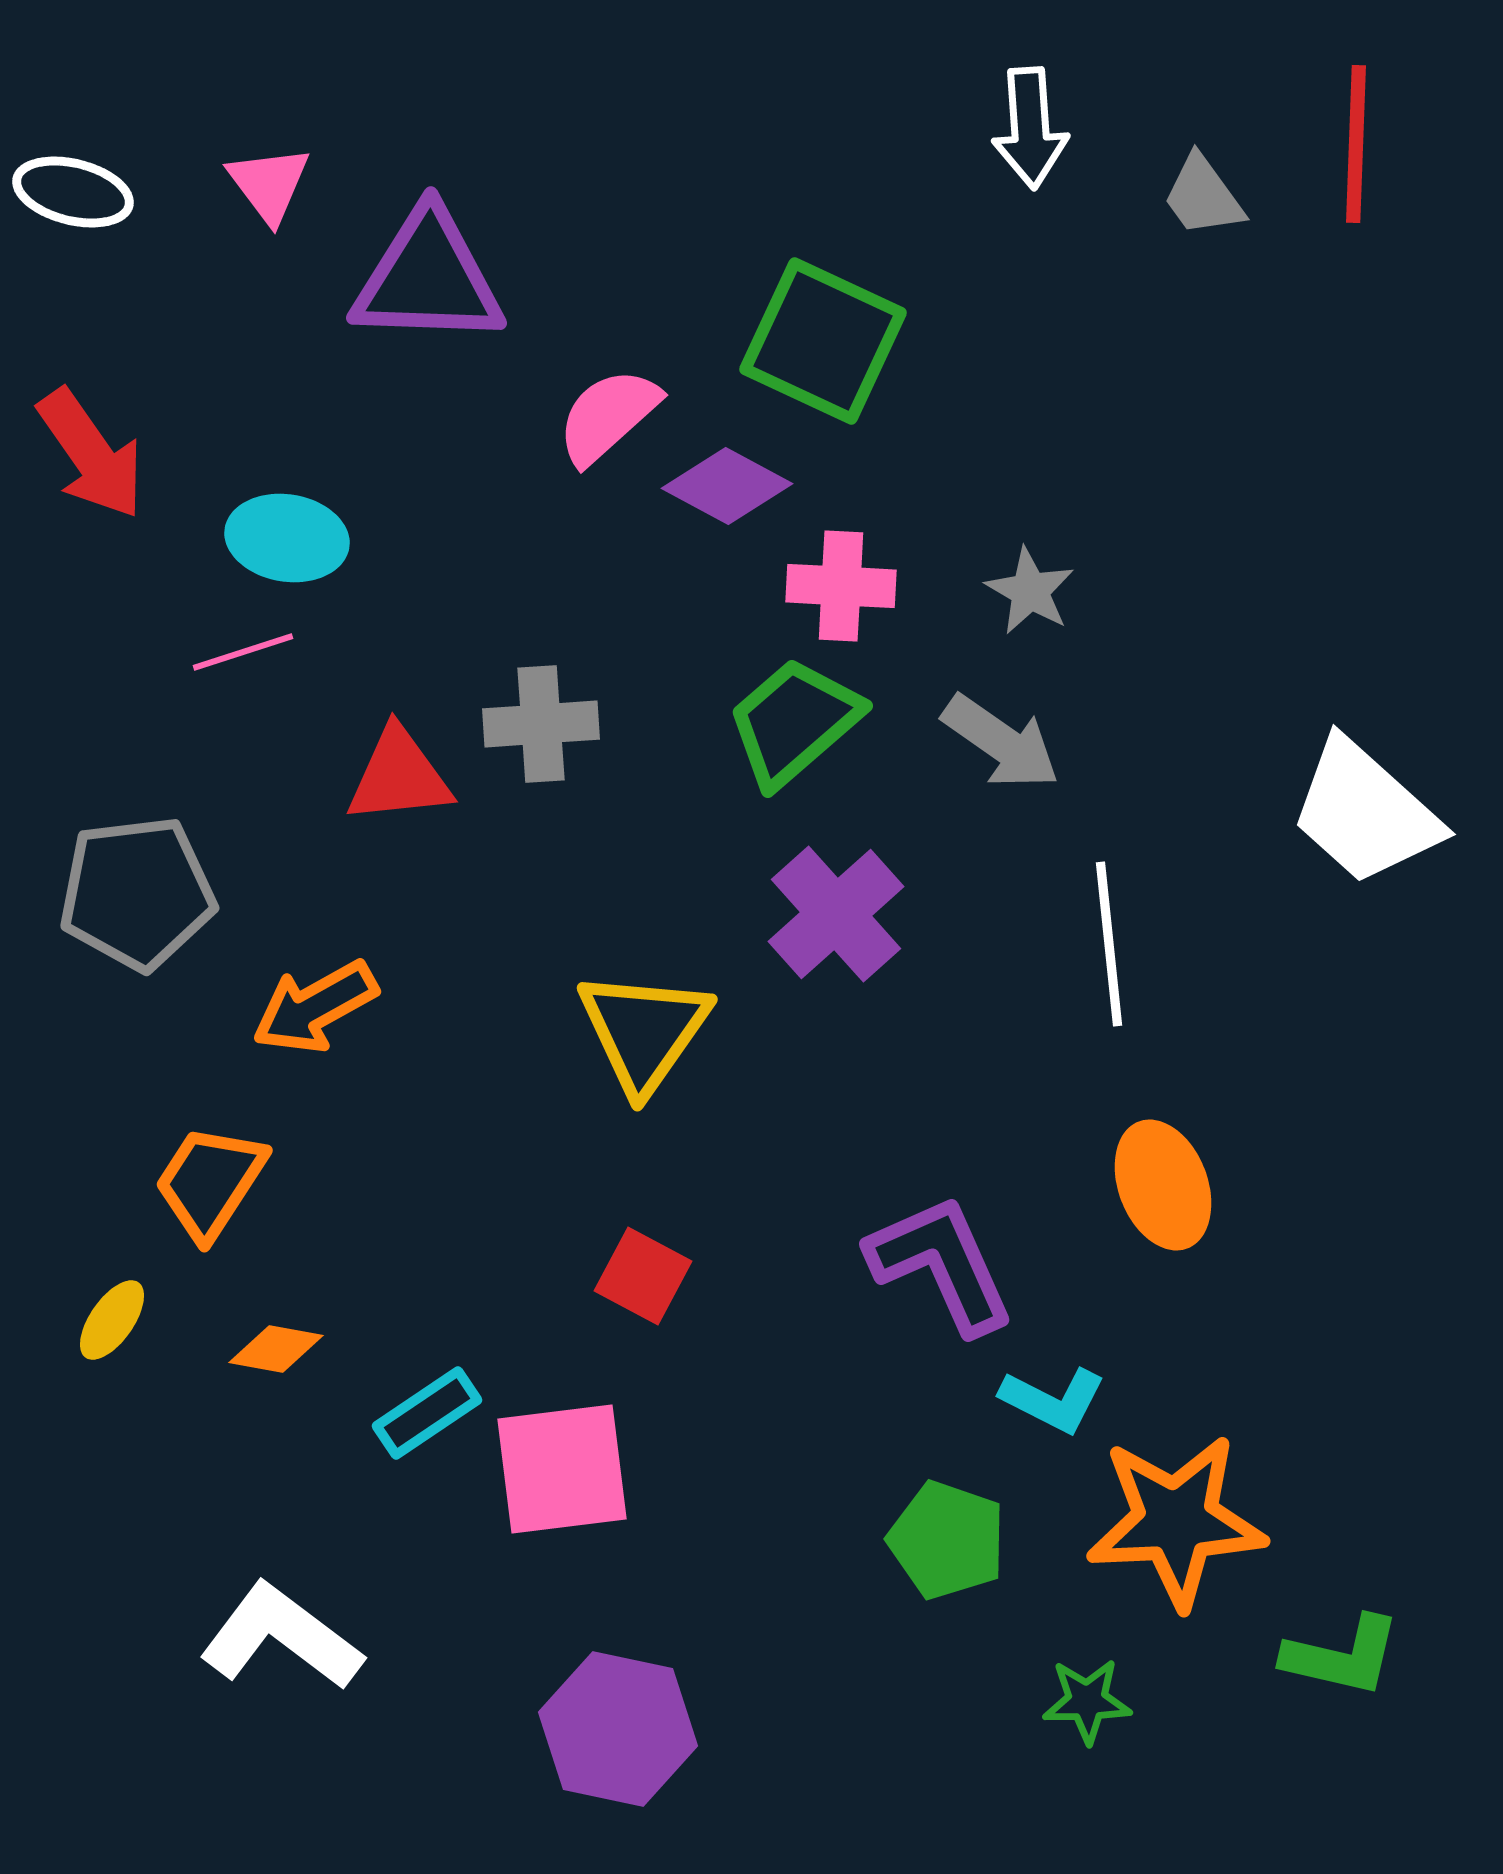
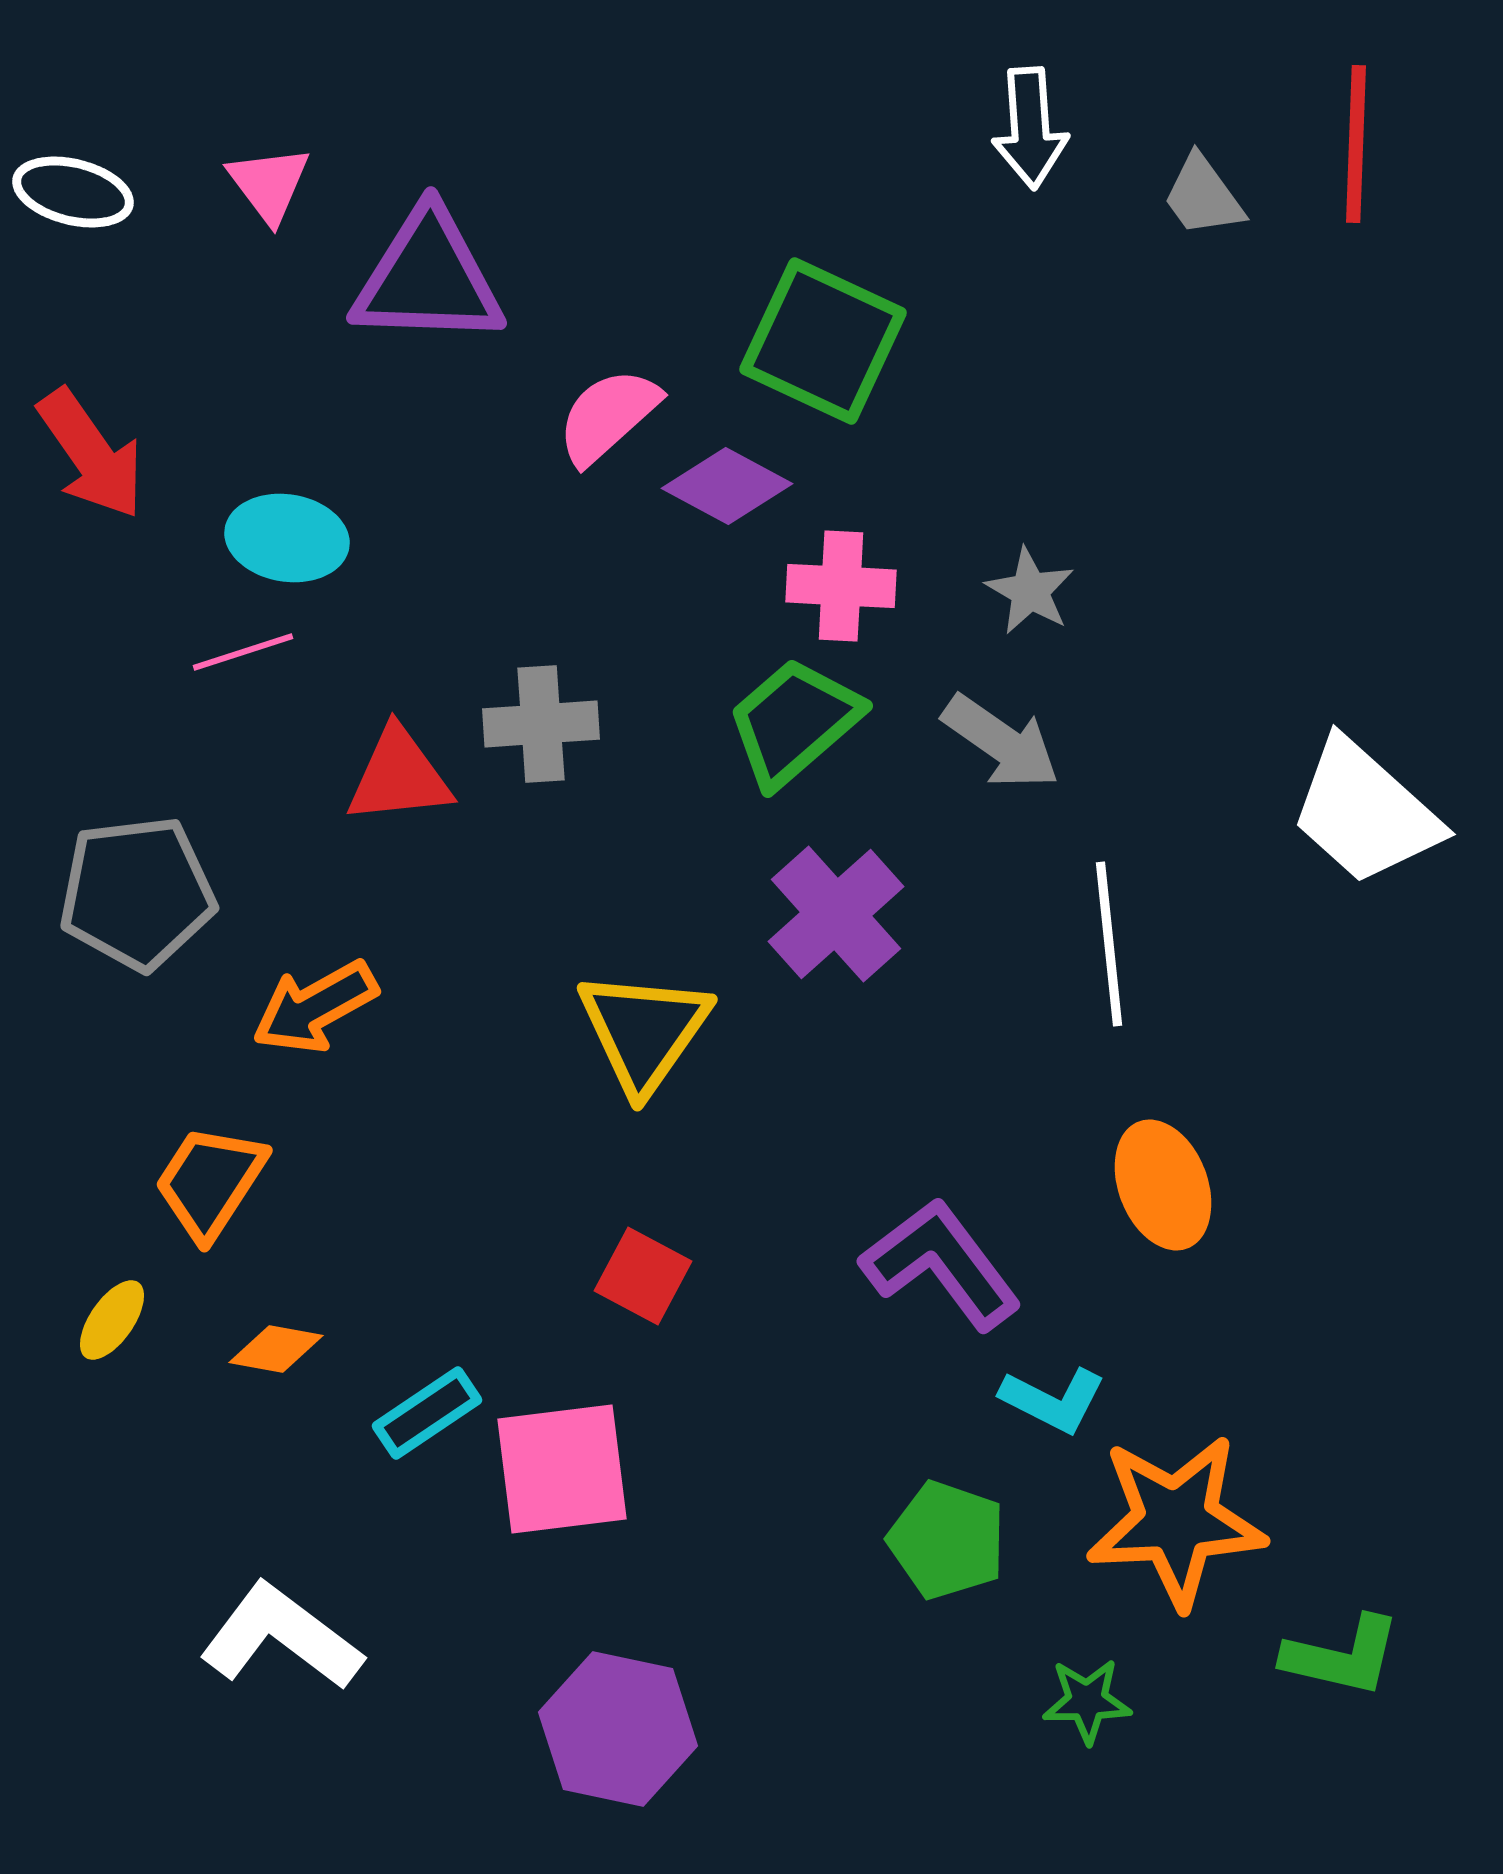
purple L-shape: rotated 13 degrees counterclockwise
